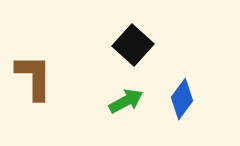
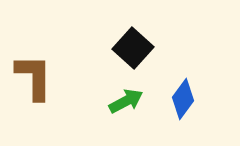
black square: moved 3 px down
blue diamond: moved 1 px right
